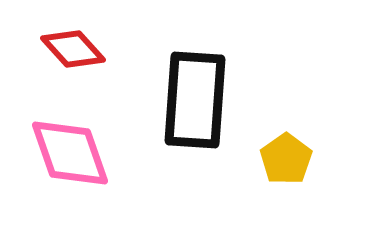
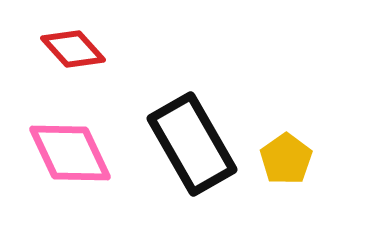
black rectangle: moved 3 px left, 44 px down; rotated 34 degrees counterclockwise
pink diamond: rotated 6 degrees counterclockwise
